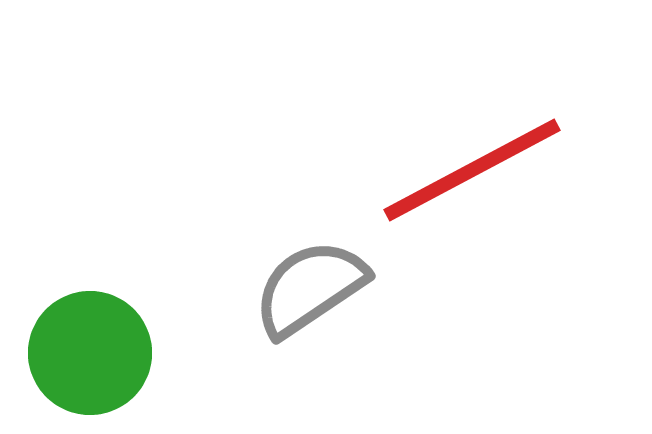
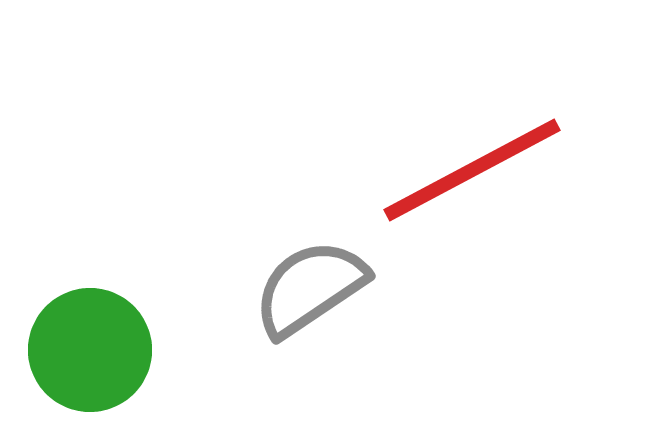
green circle: moved 3 px up
